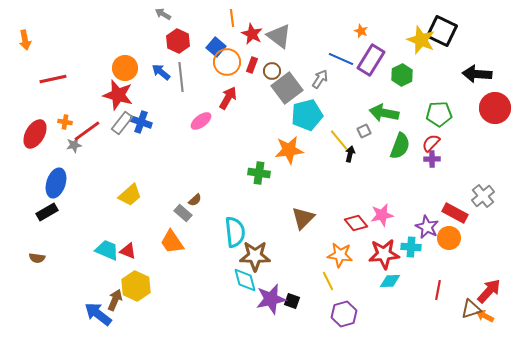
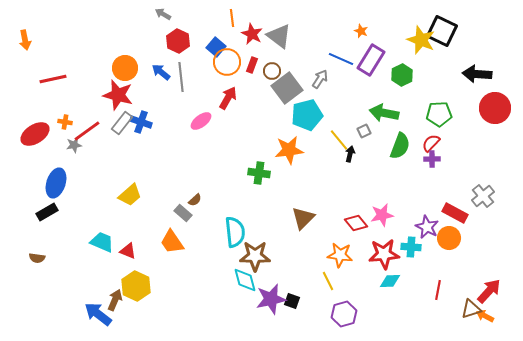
red ellipse at (35, 134): rotated 28 degrees clockwise
cyan trapezoid at (107, 250): moved 5 px left, 8 px up
